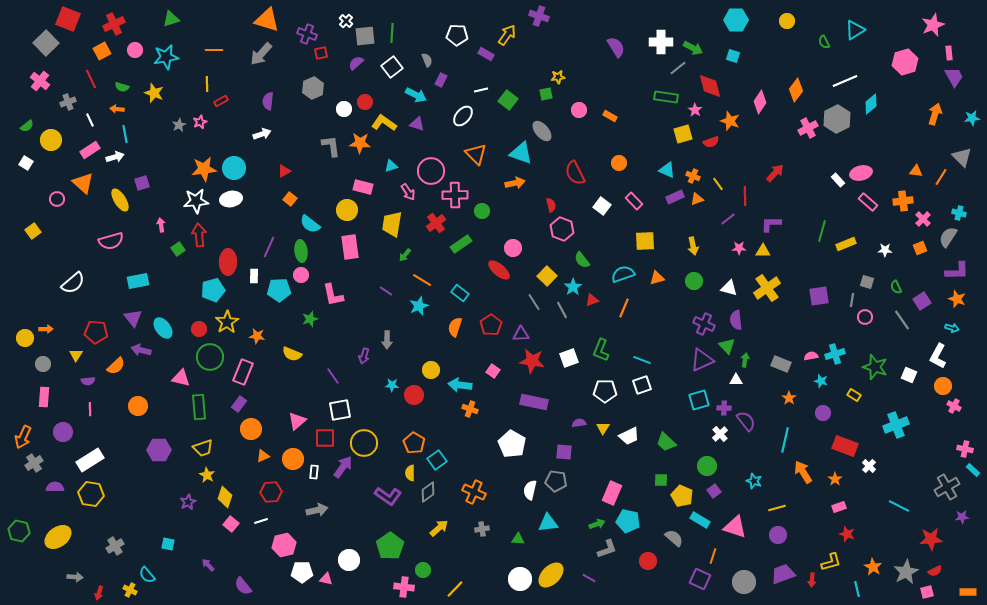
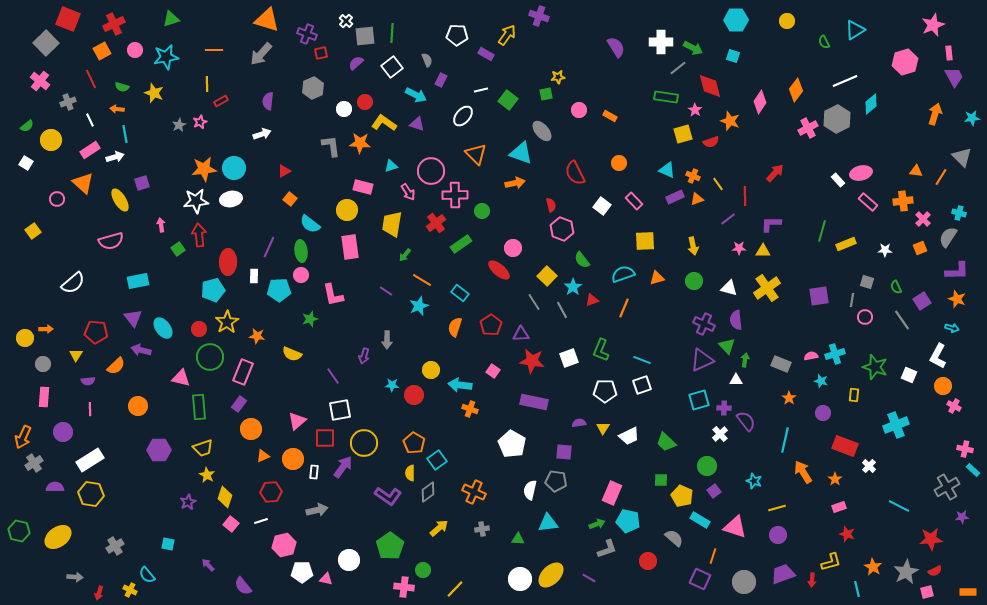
yellow rectangle at (854, 395): rotated 64 degrees clockwise
